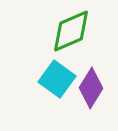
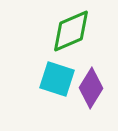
cyan square: rotated 18 degrees counterclockwise
